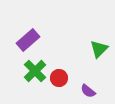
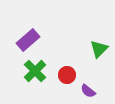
red circle: moved 8 px right, 3 px up
